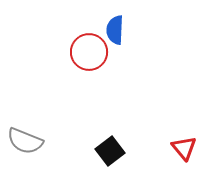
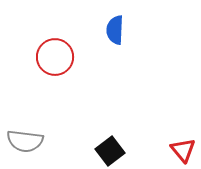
red circle: moved 34 px left, 5 px down
gray semicircle: rotated 15 degrees counterclockwise
red triangle: moved 1 px left, 2 px down
